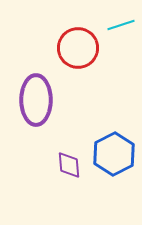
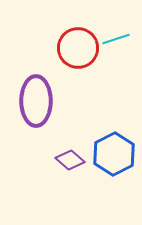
cyan line: moved 5 px left, 14 px down
purple ellipse: moved 1 px down
purple diamond: moved 1 px right, 5 px up; rotated 44 degrees counterclockwise
